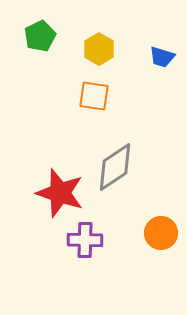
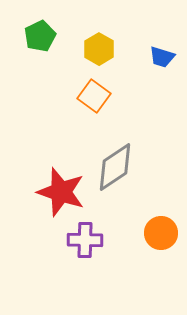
orange square: rotated 28 degrees clockwise
red star: moved 1 px right, 1 px up
